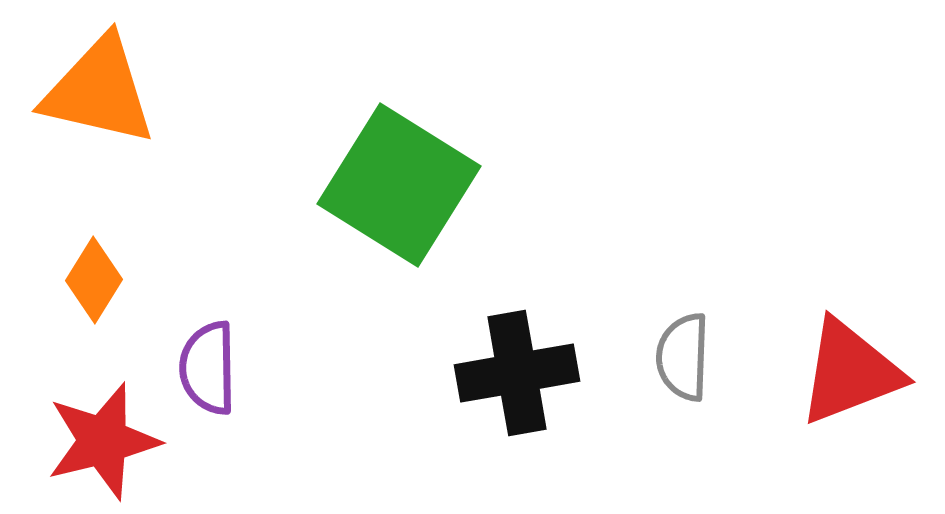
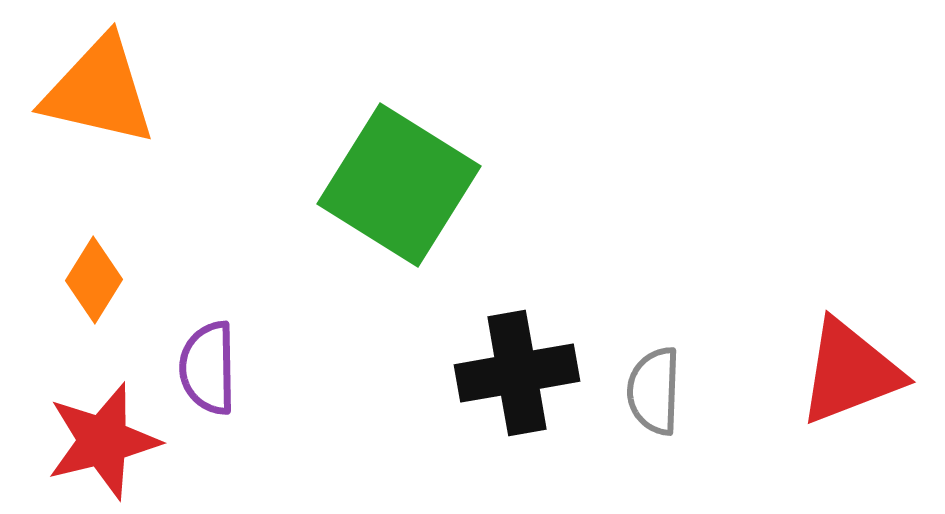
gray semicircle: moved 29 px left, 34 px down
